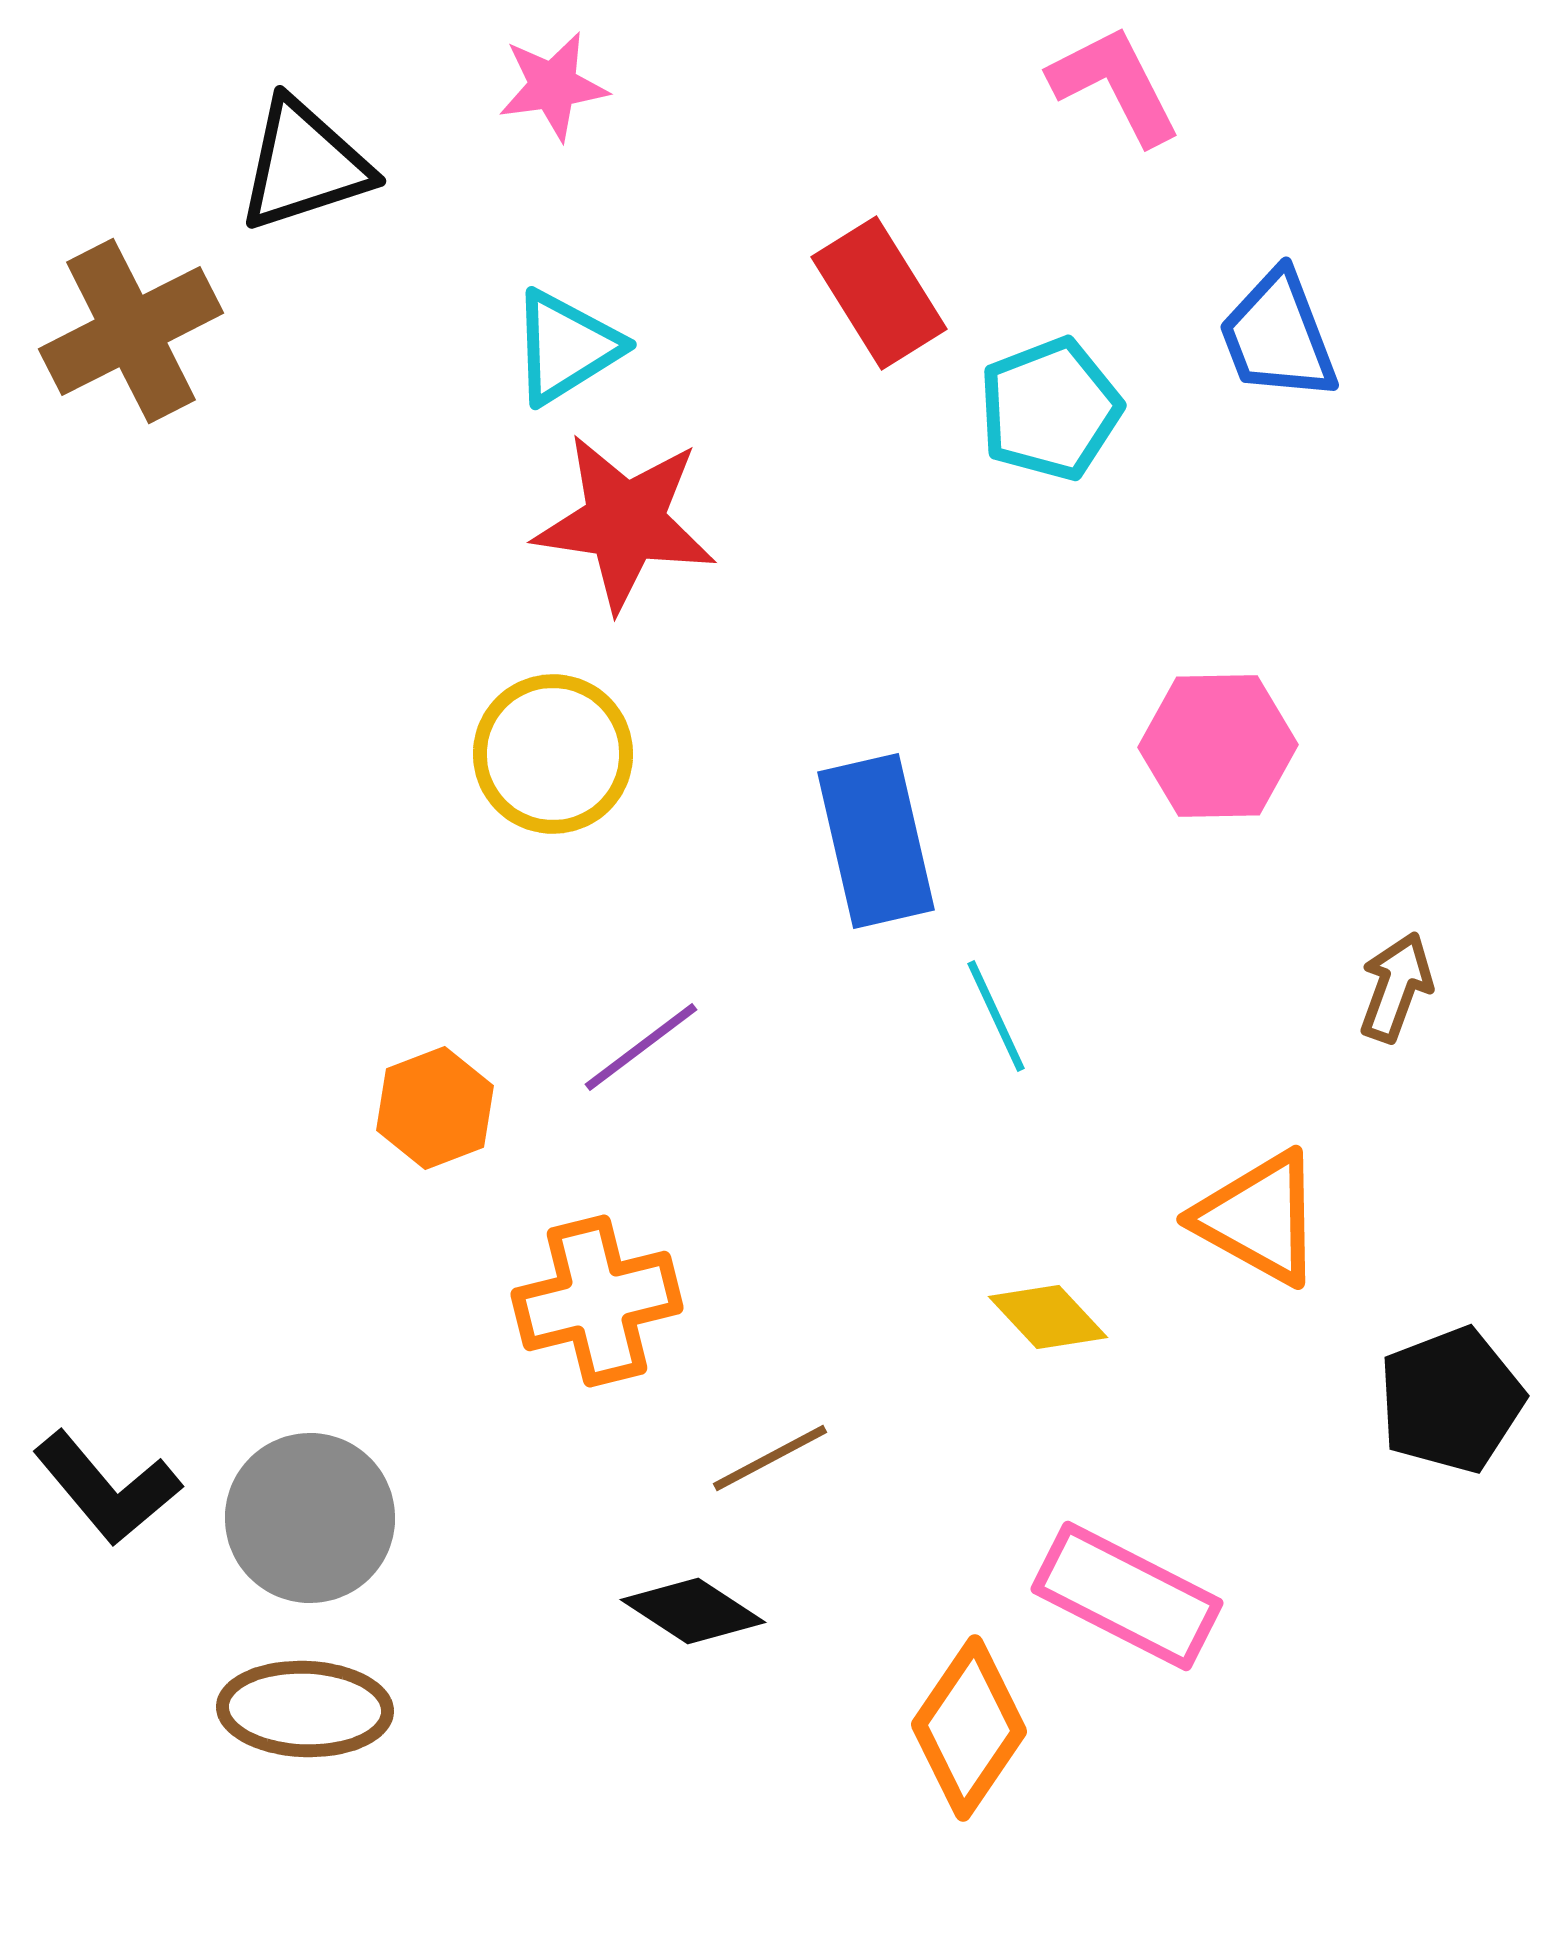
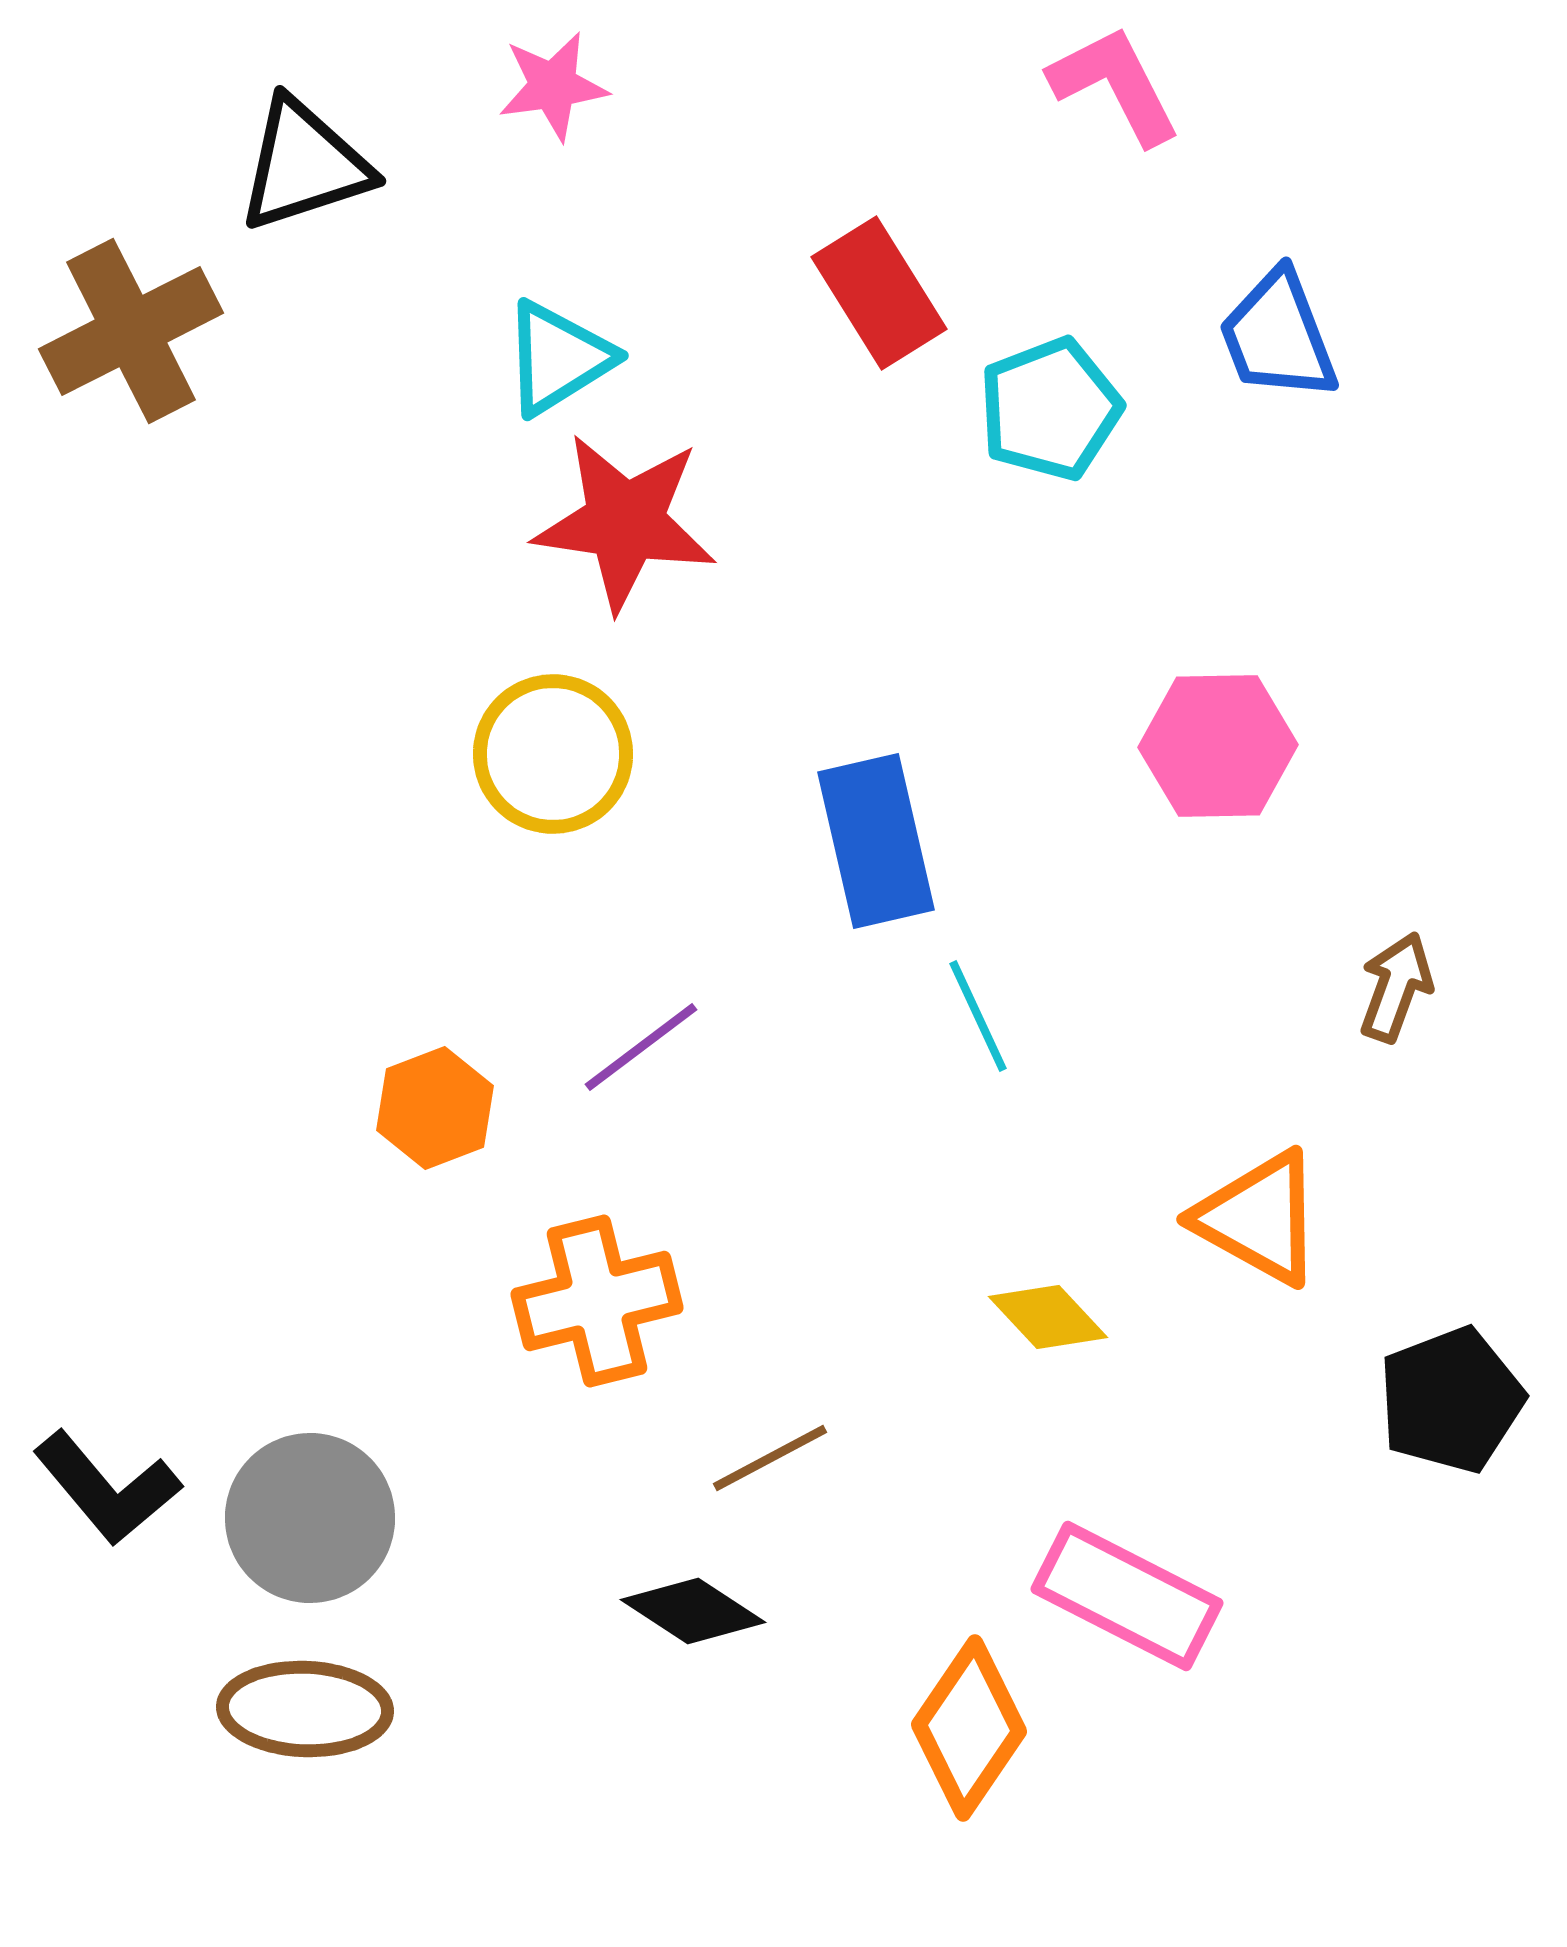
cyan triangle: moved 8 px left, 11 px down
cyan line: moved 18 px left
